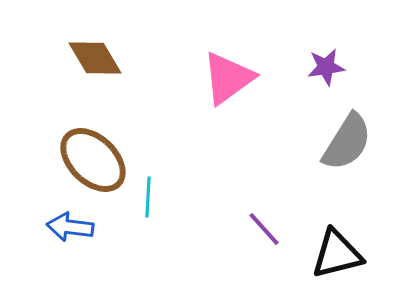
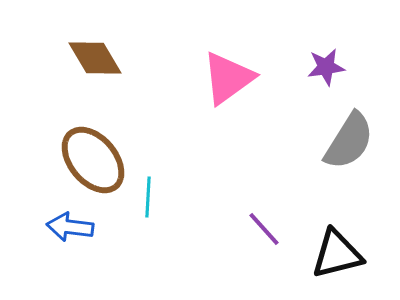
gray semicircle: moved 2 px right, 1 px up
brown ellipse: rotated 6 degrees clockwise
